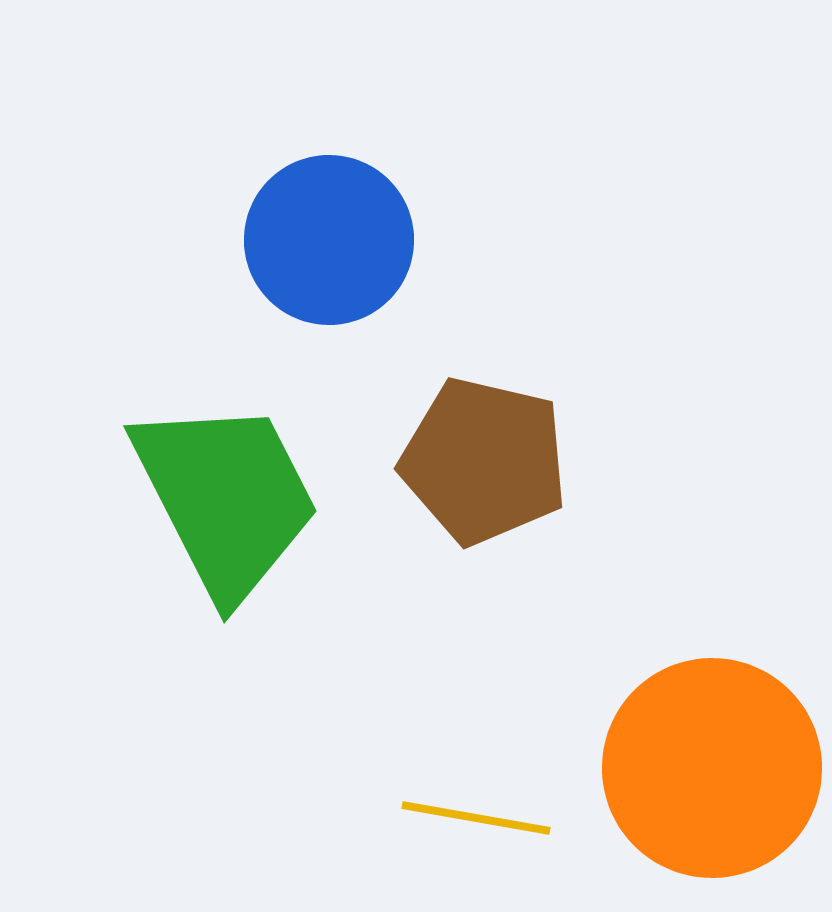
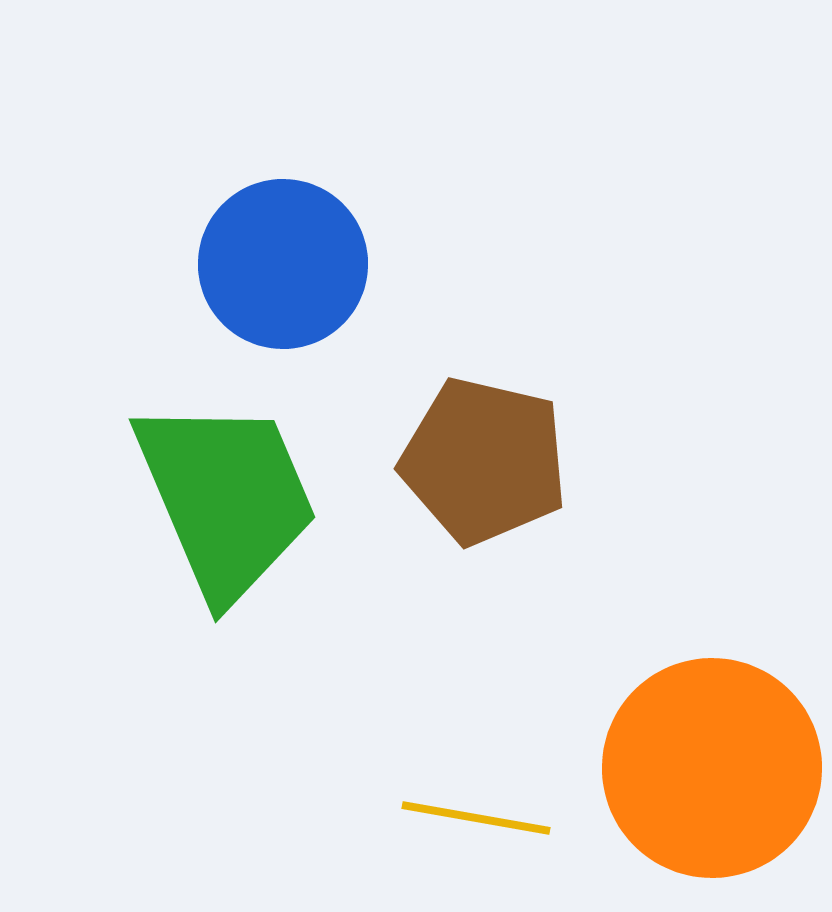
blue circle: moved 46 px left, 24 px down
green trapezoid: rotated 4 degrees clockwise
